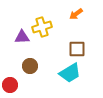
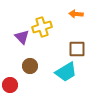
orange arrow: rotated 40 degrees clockwise
purple triangle: rotated 49 degrees clockwise
cyan trapezoid: moved 4 px left, 1 px up
